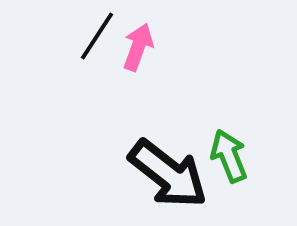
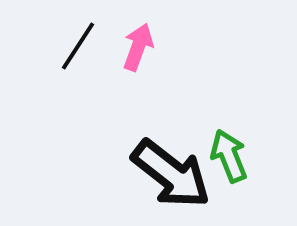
black line: moved 19 px left, 10 px down
black arrow: moved 3 px right
